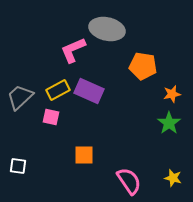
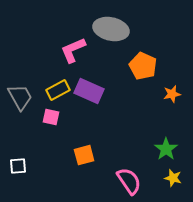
gray ellipse: moved 4 px right
orange pentagon: rotated 16 degrees clockwise
gray trapezoid: rotated 104 degrees clockwise
green star: moved 3 px left, 26 px down
orange square: rotated 15 degrees counterclockwise
white square: rotated 12 degrees counterclockwise
